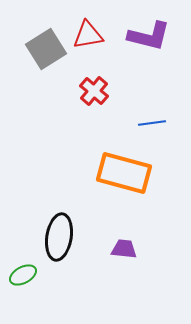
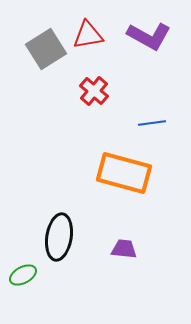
purple L-shape: rotated 15 degrees clockwise
